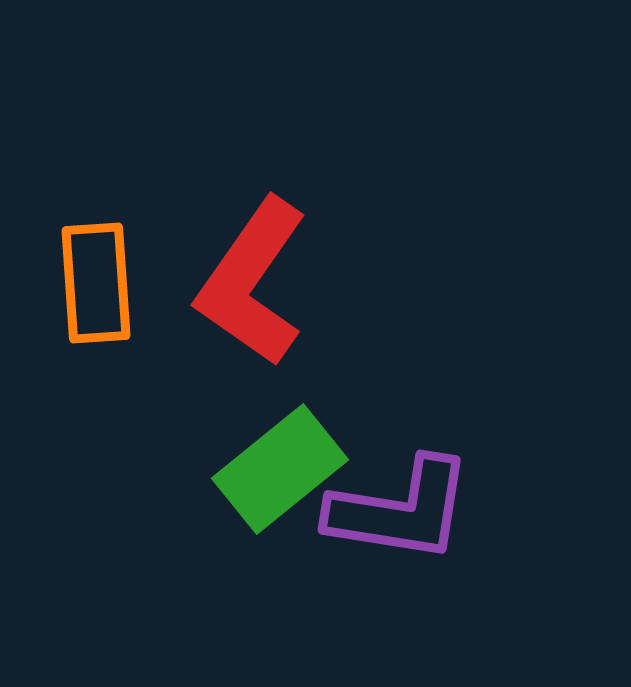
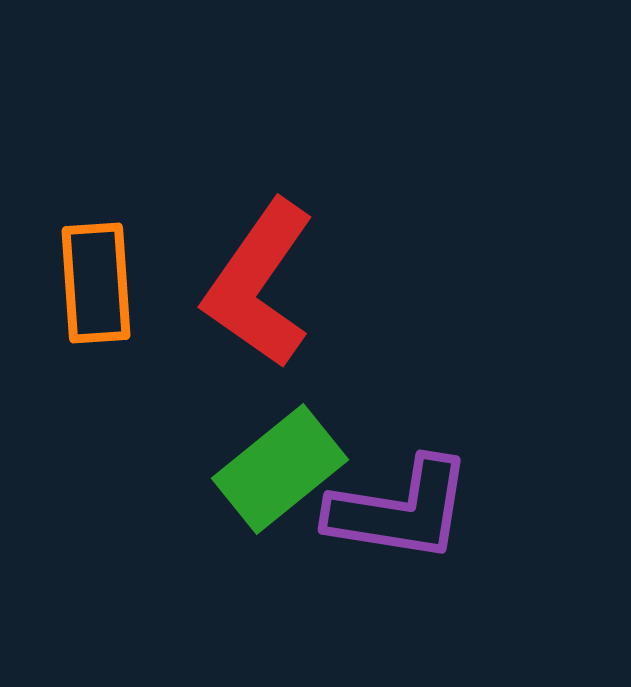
red L-shape: moved 7 px right, 2 px down
